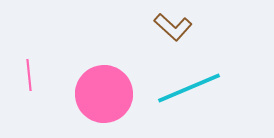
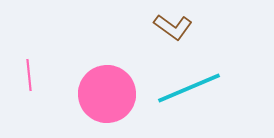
brown L-shape: rotated 6 degrees counterclockwise
pink circle: moved 3 px right
